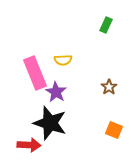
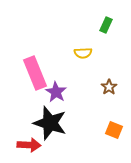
yellow semicircle: moved 20 px right, 7 px up
